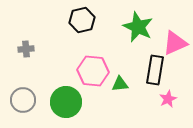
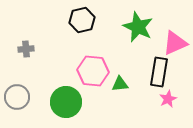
black rectangle: moved 4 px right, 2 px down
gray circle: moved 6 px left, 3 px up
